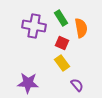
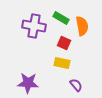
green rectangle: rotated 28 degrees counterclockwise
orange semicircle: moved 1 px right, 2 px up
red square: moved 2 px right
yellow rectangle: rotated 42 degrees counterclockwise
purple semicircle: moved 1 px left
